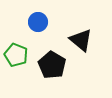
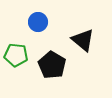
black triangle: moved 2 px right
green pentagon: rotated 15 degrees counterclockwise
